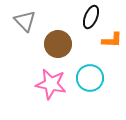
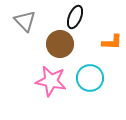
black ellipse: moved 16 px left
orange L-shape: moved 2 px down
brown circle: moved 2 px right
pink star: moved 3 px up
